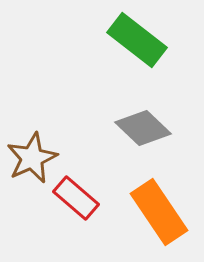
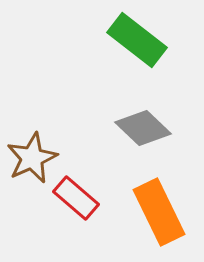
orange rectangle: rotated 8 degrees clockwise
